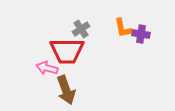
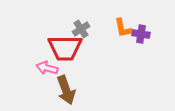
red trapezoid: moved 2 px left, 3 px up
